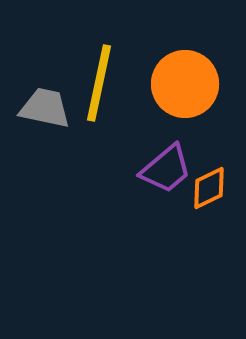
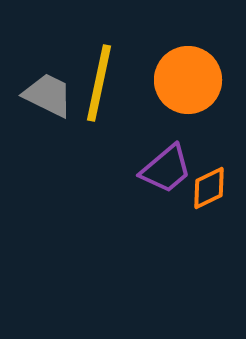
orange circle: moved 3 px right, 4 px up
gray trapezoid: moved 3 px right, 13 px up; rotated 14 degrees clockwise
